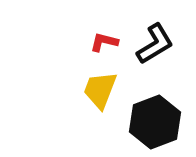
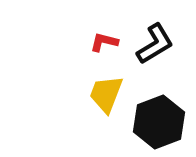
yellow trapezoid: moved 6 px right, 4 px down
black hexagon: moved 4 px right
